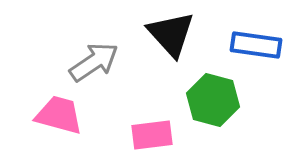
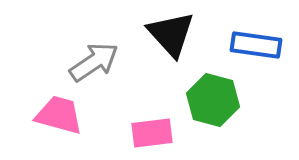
pink rectangle: moved 2 px up
